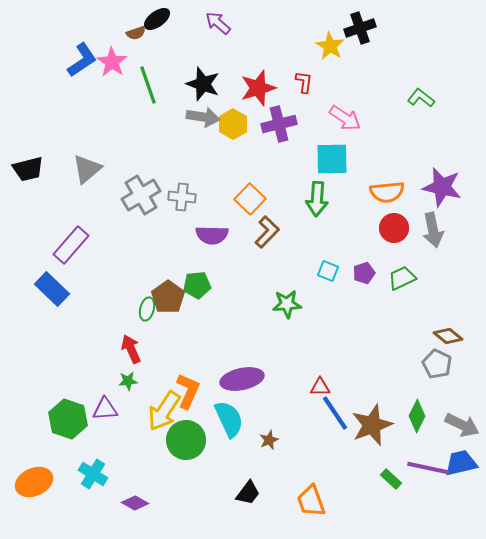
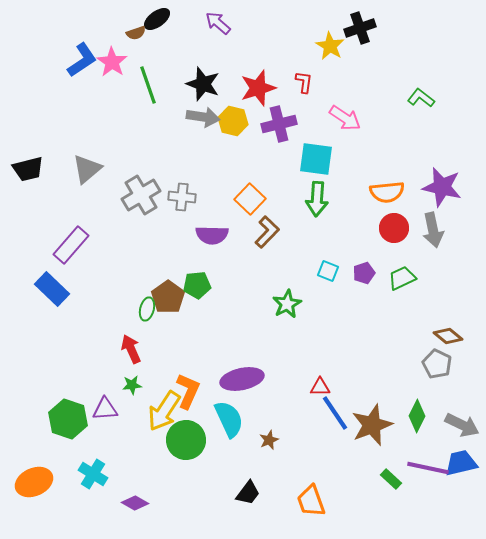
yellow hexagon at (233, 124): moved 3 px up; rotated 16 degrees counterclockwise
cyan square at (332, 159): moved 16 px left; rotated 9 degrees clockwise
green star at (287, 304): rotated 24 degrees counterclockwise
green star at (128, 381): moved 4 px right, 4 px down
